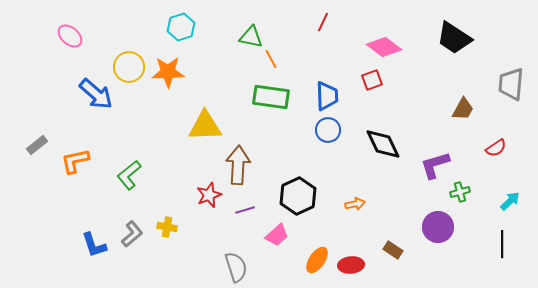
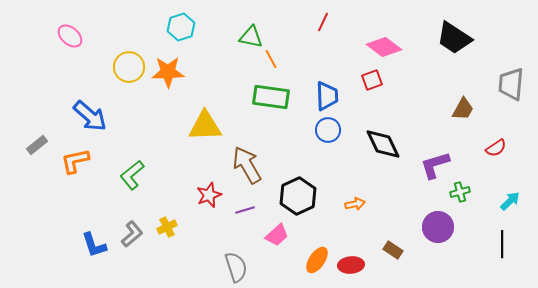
blue arrow: moved 6 px left, 22 px down
brown arrow: moved 9 px right; rotated 33 degrees counterclockwise
green L-shape: moved 3 px right
yellow cross: rotated 36 degrees counterclockwise
